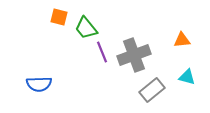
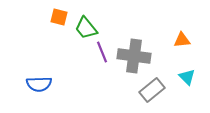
gray cross: moved 1 px down; rotated 28 degrees clockwise
cyan triangle: rotated 30 degrees clockwise
